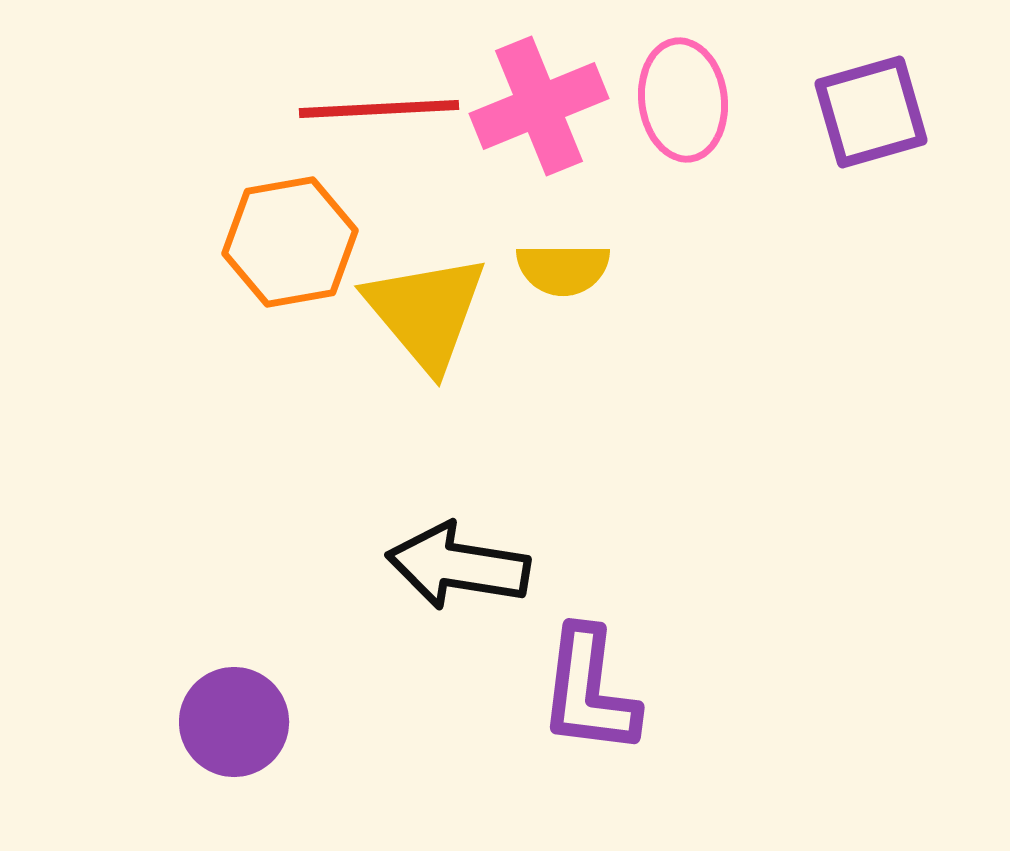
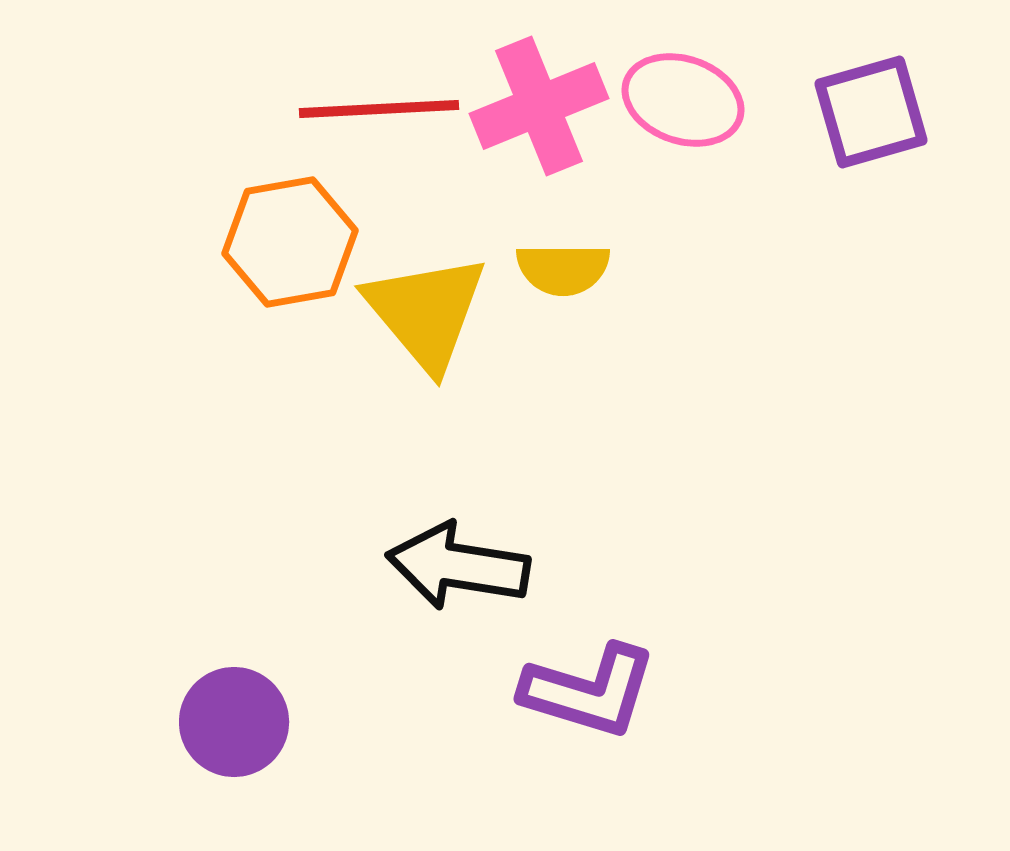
pink ellipse: rotated 64 degrees counterclockwise
purple L-shape: rotated 80 degrees counterclockwise
